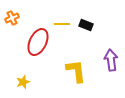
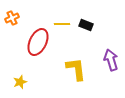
purple arrow: rotated 10 degrees counterclockwise
yellow L-shape: moved 2 px up
yellow star: moved 3 px left
